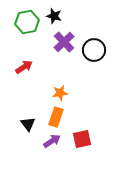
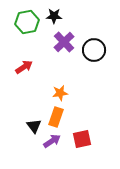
black star: rotated 14 degrees counterclockwise
black triangle: moved 6 px right, 2 px down
